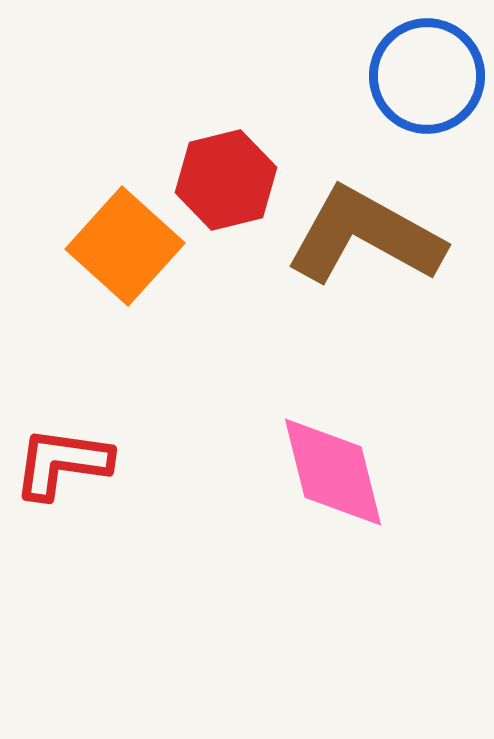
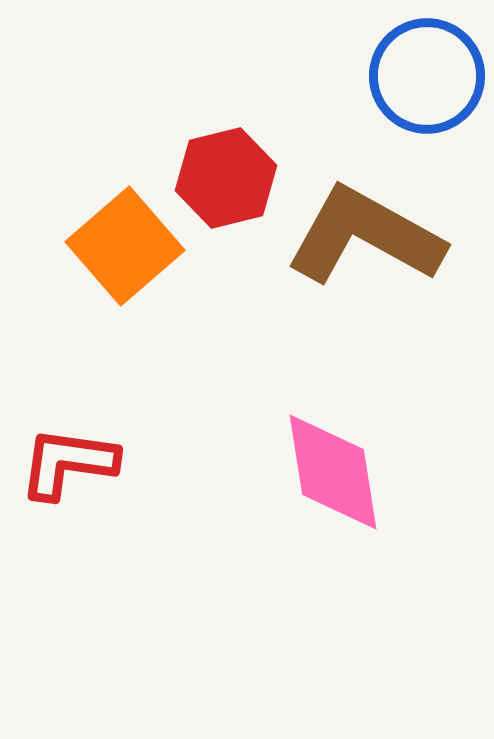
red hexagon: moved 2 px up
orange square: rotated 7 degrees clockwise
red L-shape: moved 6 px right
pink diamond: rotated 5 degrees clockwise
